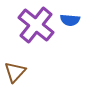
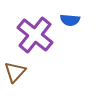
purple cross: moved 1 px left, 10 px down
